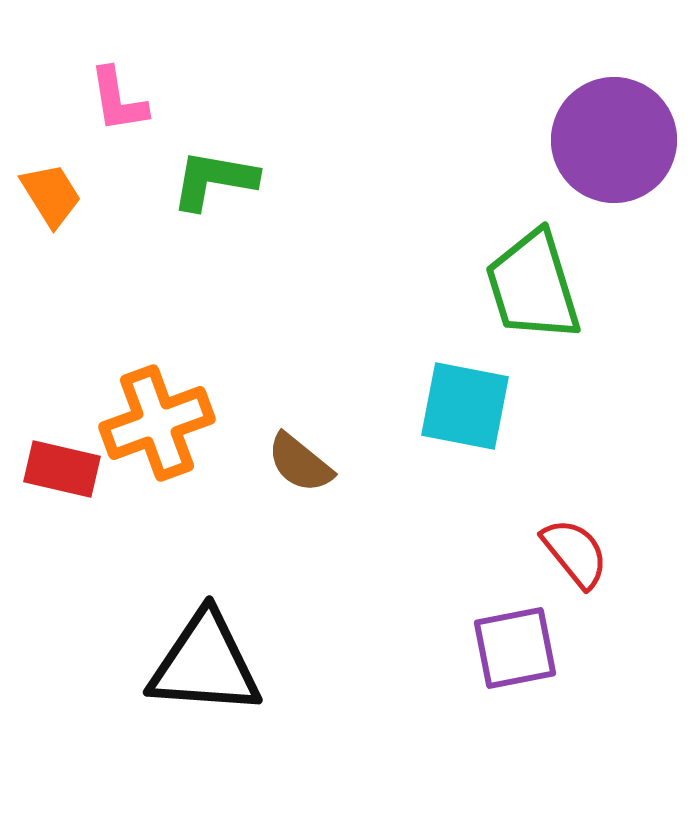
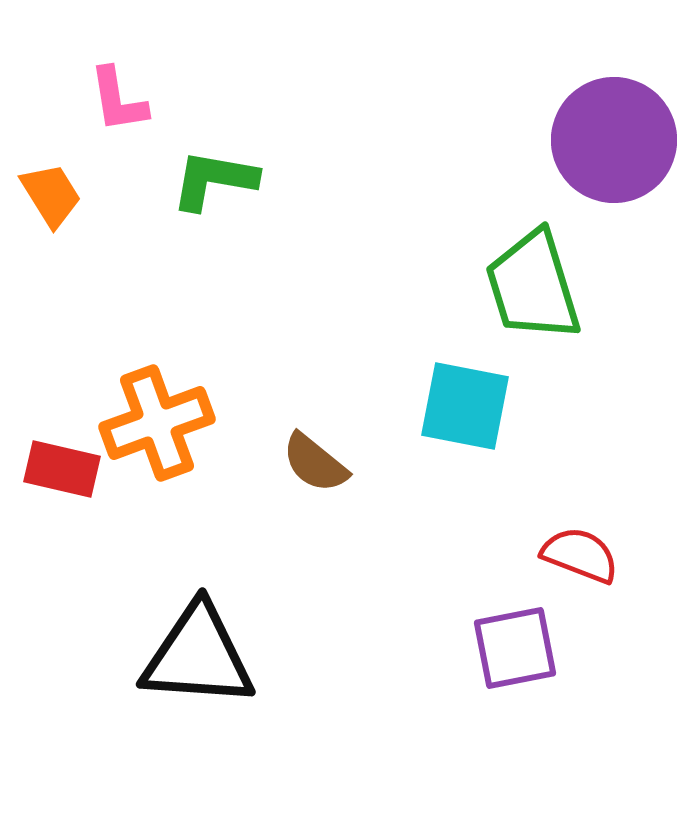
brown semicircle: moved 15 px right
red semicircle: moved 5 px right, 2 px down; rotated 30 degrees counterclockwise
black triangle: moved 7 px left, 8 px up
